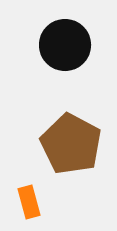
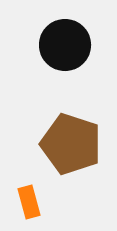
brown pentagon: rotated 10 degrees counterclockwise
